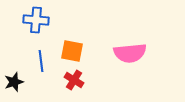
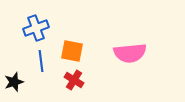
blue cross: moved 8 px down; rotated 25 degrees counterclockwise
